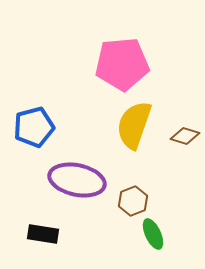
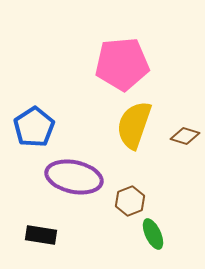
blue pentagon: rotated 18 degrees counterclockwise
purple ellipse: moved 3 px left, 3 px up
brown hexagon: moved 3 px left
black rectangle: moved 2 px left, 1 px down
